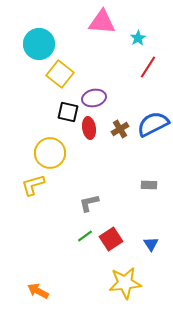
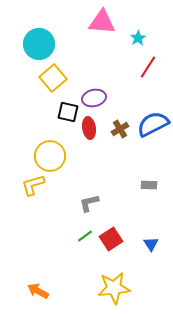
yellow square: moved 7 px left, 4 px down; rotated 12 degrees clockwise
yellow circle: moved 3 px down
yellow star: moved 11 px left, 5 px down
